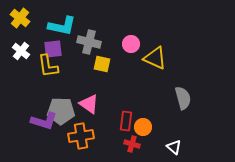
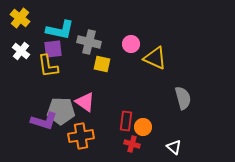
cyan L-shape: moved 2 px left, 4 px down
pink triangle: moved 4 px left, 2 px up
